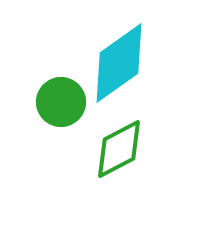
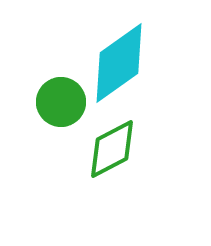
green diamond: moved 7 px left
